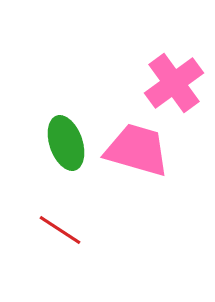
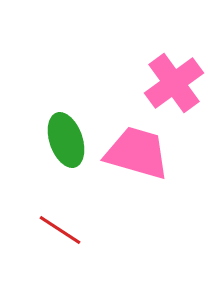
green ellipse: moved 3 px up
pink trapezoid: moved 3 px down
